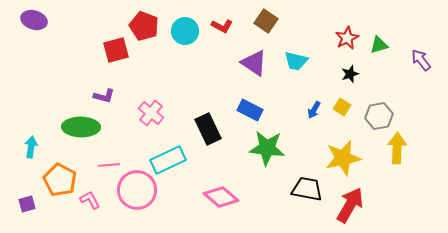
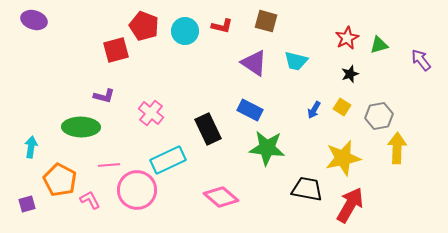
brown square: rotated 20 degrees counterclockwise
red L-shape: rotated 15 degrees counterclockwise
